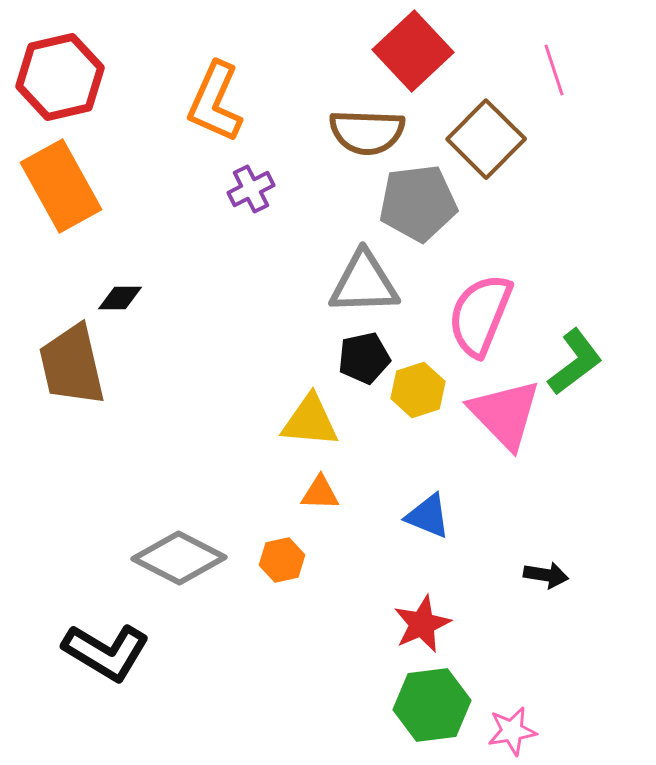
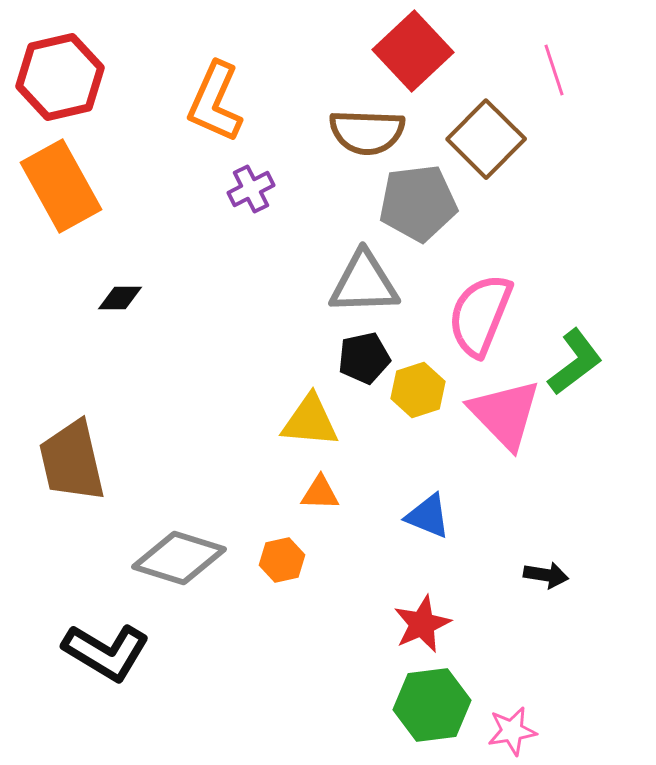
brown trapezoid: moved 96 px down
gray diamond: rotated 10 degrees counterclockwise
